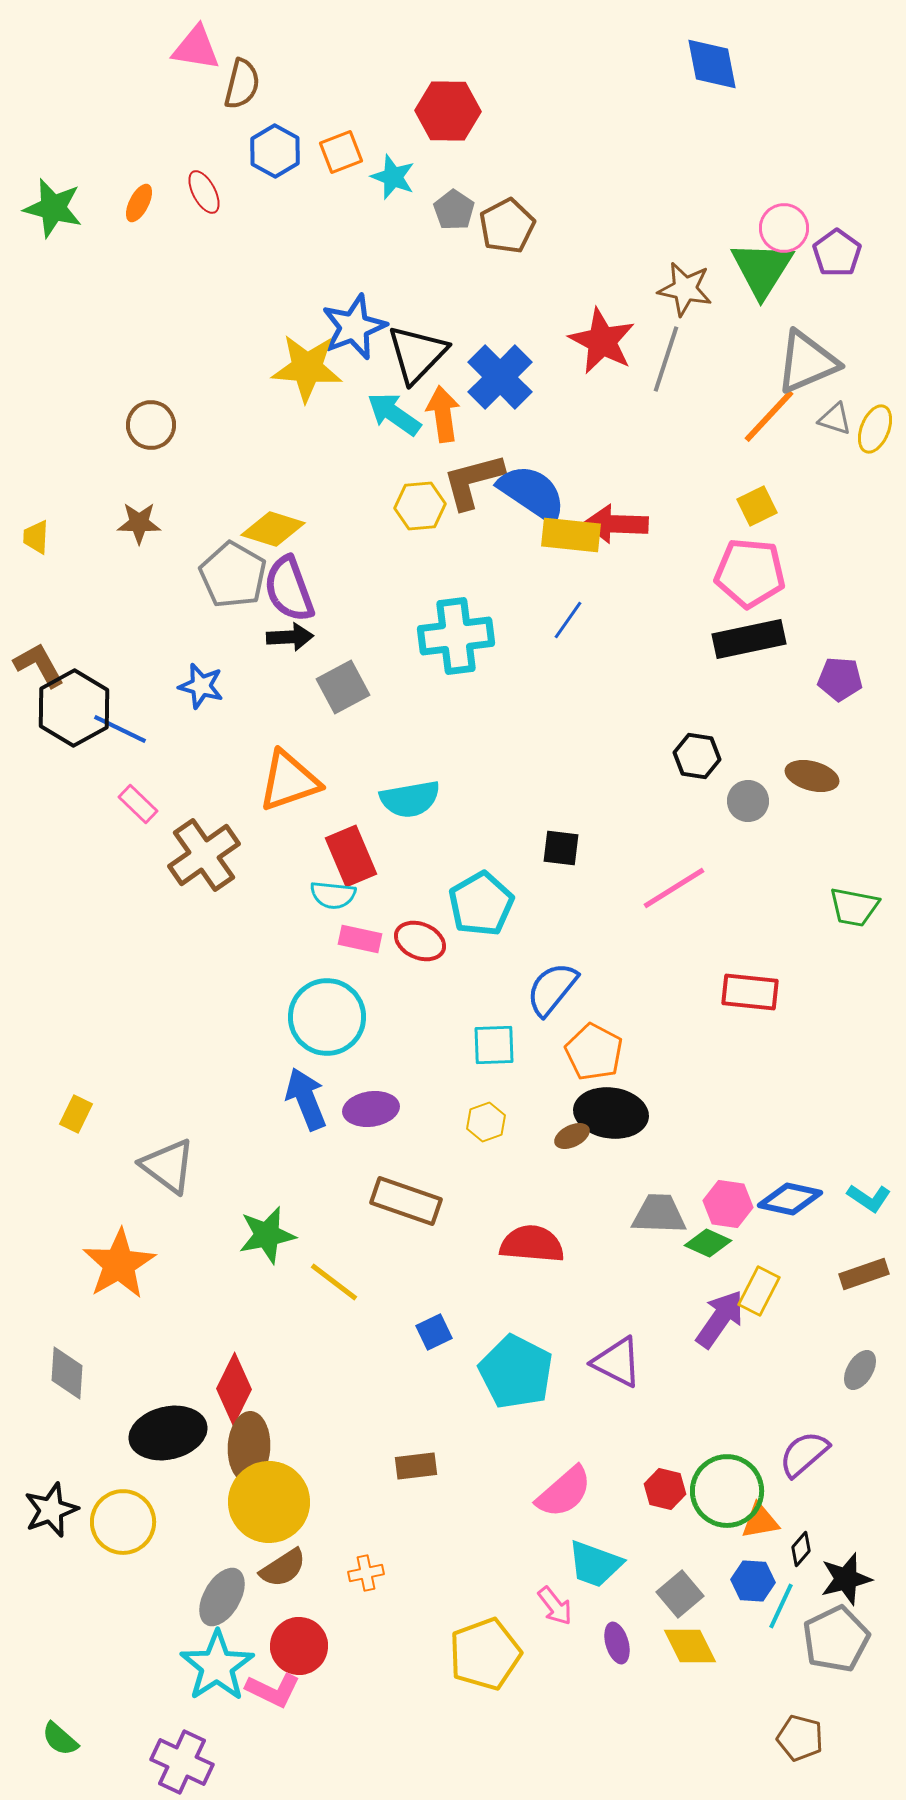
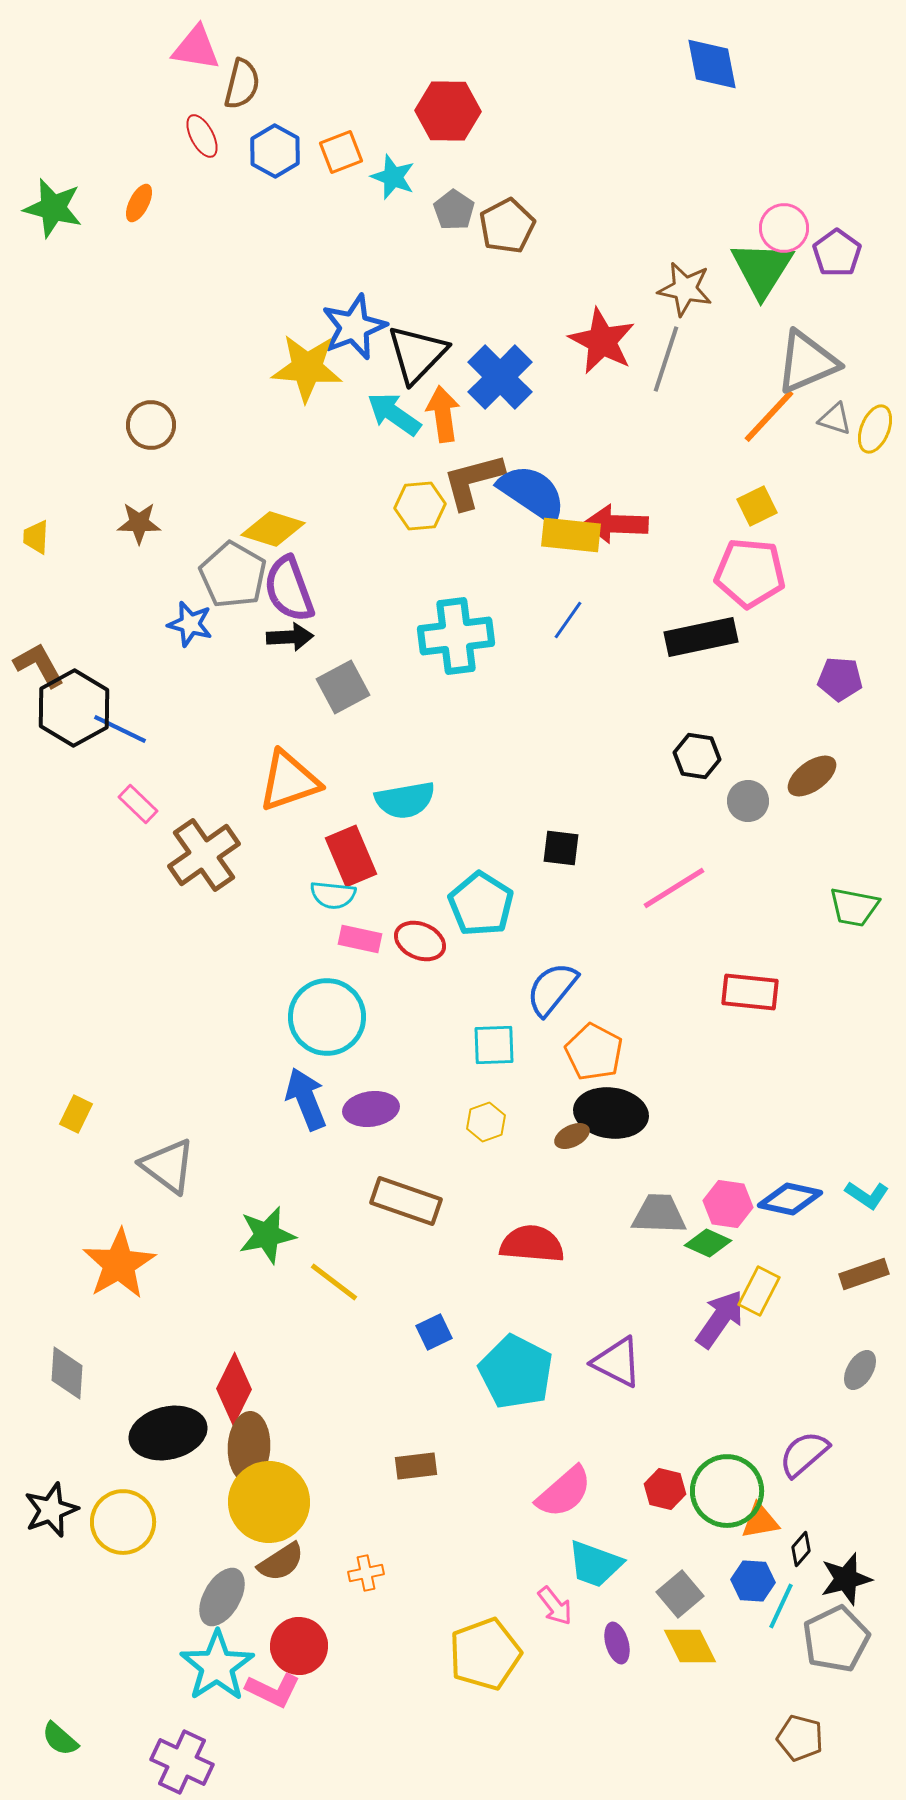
red ellipse at (204, 192): moved 2 px left, 56 px up
black rectangle at (749, 639): moved 48 px left, 2 px up
blue star at (201, 686): moved 11 px left, 62 px up
brown ellipse at (812, 776): rotated 51 degrees counterclockwise
cyan semicircle at (410, 799): moved 5 px left, 1 px down
cyan pentagon at (481, 904): rotated 10 degrees counterclockwise
cyan L-shape at (869, 1198): moved 2 px left, 3 px up
brown semicircle at (283, 1568): moved 2 px left, 6 px up
